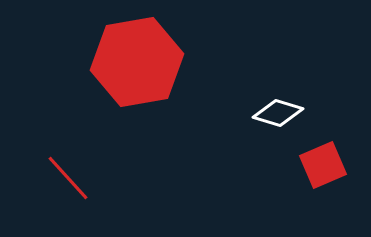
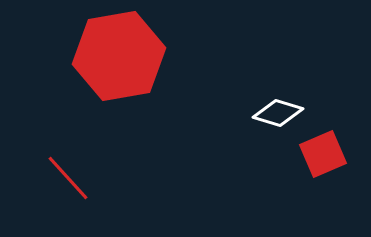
red hexagon: moved 18 px left, 6 px up
red square: moved 11 px up
